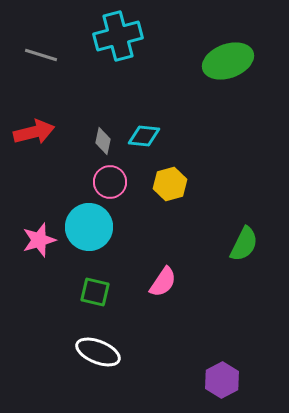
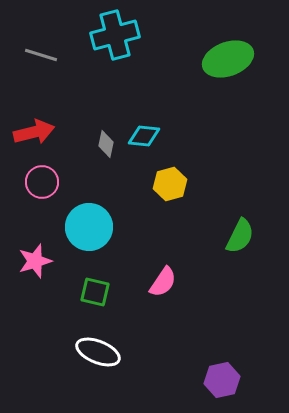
cyan cross: moved 3 px left, 1 px up
green ellipse: moved 2 px up
gray diamond: moved 3 px right, 3 px down
pink circle: moved 68 px left
pink star: moved 4 px left, 21 px down
green semicircle: moved 4 px left, 8 px up
purple hexagon: rotated 16 degrees clockwise
